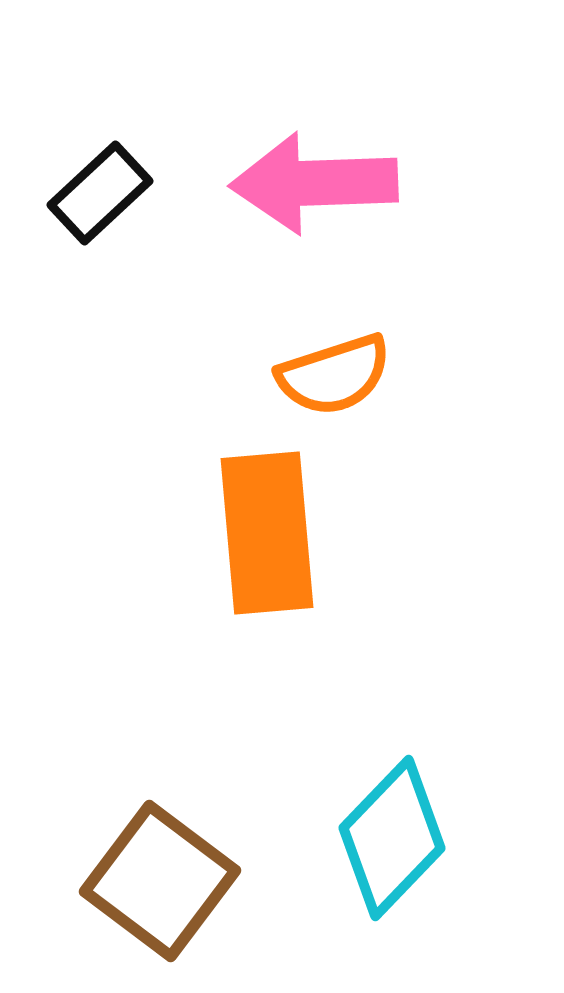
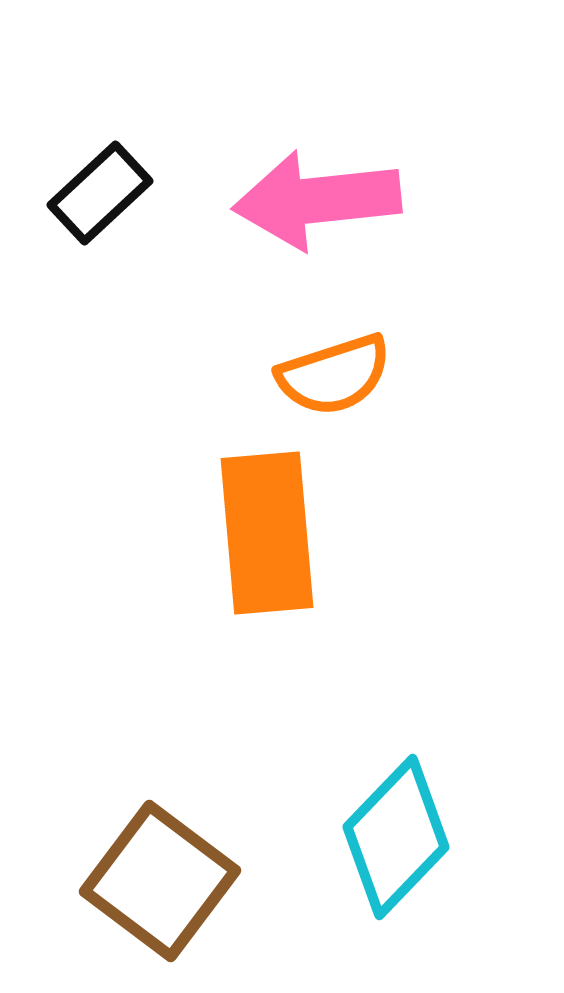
pink arrow: moved 3 px right, 17 px down; rotated 4 degrees counterclockwise
cyan diamond: moved 4 px right, 1 px up
